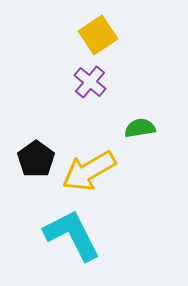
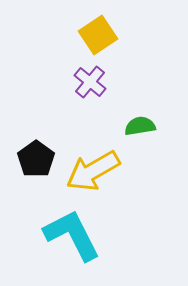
green semicircle: moved 2 px up
yellow arrow: moved 4 px right
